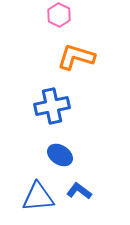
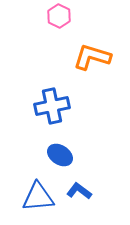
pink hexagon: moved 1 px down
orange L-shape: moved 16 px right
